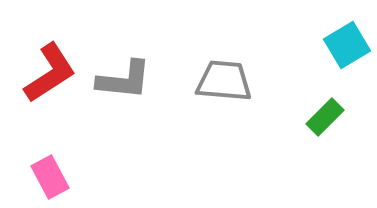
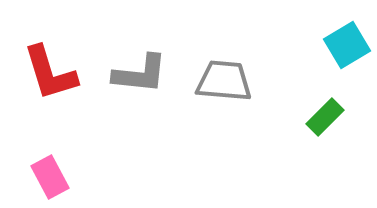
red L-shape: rotated 106 degrees clockwise
gray L-shape: moved 16 px right, 6 px up
